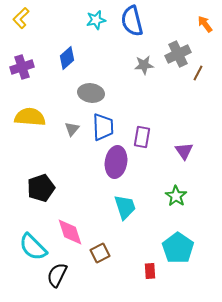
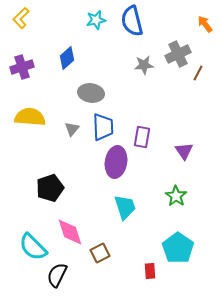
black pentagon: moved 9 px right
